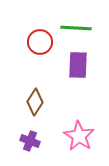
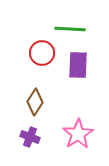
green line: moved 6 px left, 1 px down
red circle: moved 2 px right, 11 px down
pink star: moved 1 px left, 2 px up; rotated 8 degrees clockwise
purple cross: moved 4 px up
